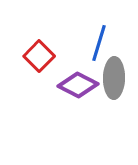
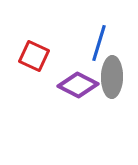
red square: moved 5 px left; rotated 20 degrees counterclockwise
gray ellipse: moved 2 px left, 1 px up
